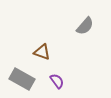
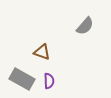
purple semicircle: moved 8 px left; rotated 35 degrees clockwise
